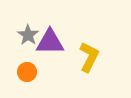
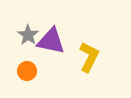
purple triangle: moved 1 px right, 1 px up; rotated 12 degrees clockwise
orange circle: moved 1 px up
